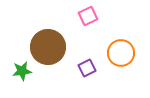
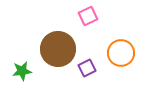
brown circle: moved 10 px right, 2 px down
